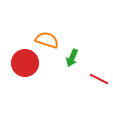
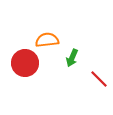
orange semicircle: rotated 25 degrees counterclockwise
red line: rotated 18 degrees clockwise
